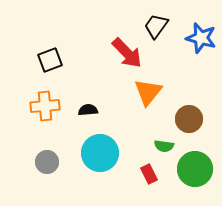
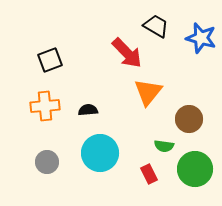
black trapezoid: rotated 84 degrees clockwise
